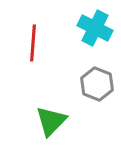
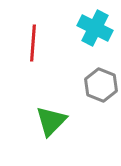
gray hexagon: moved 4 px right, 1 px down
